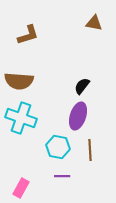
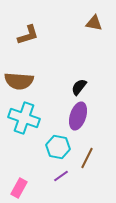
black semicircle: moved 3 px left, 1 px down
cyan cross: moved 3 px right
brown line: moved 3 px left, 8 px down; rotated 30 degrees clockwise
purple line: moved 1 px left; rotated 35 degrees counterclockwise
pink rectangle: moved 2 px left
